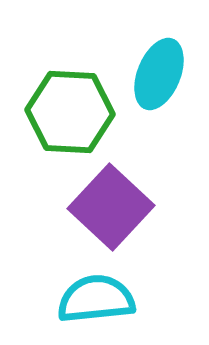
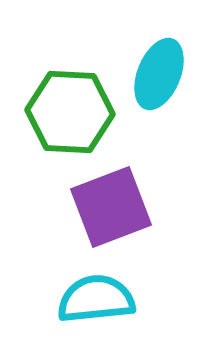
purple square: rotated 26 degrees clockwise
